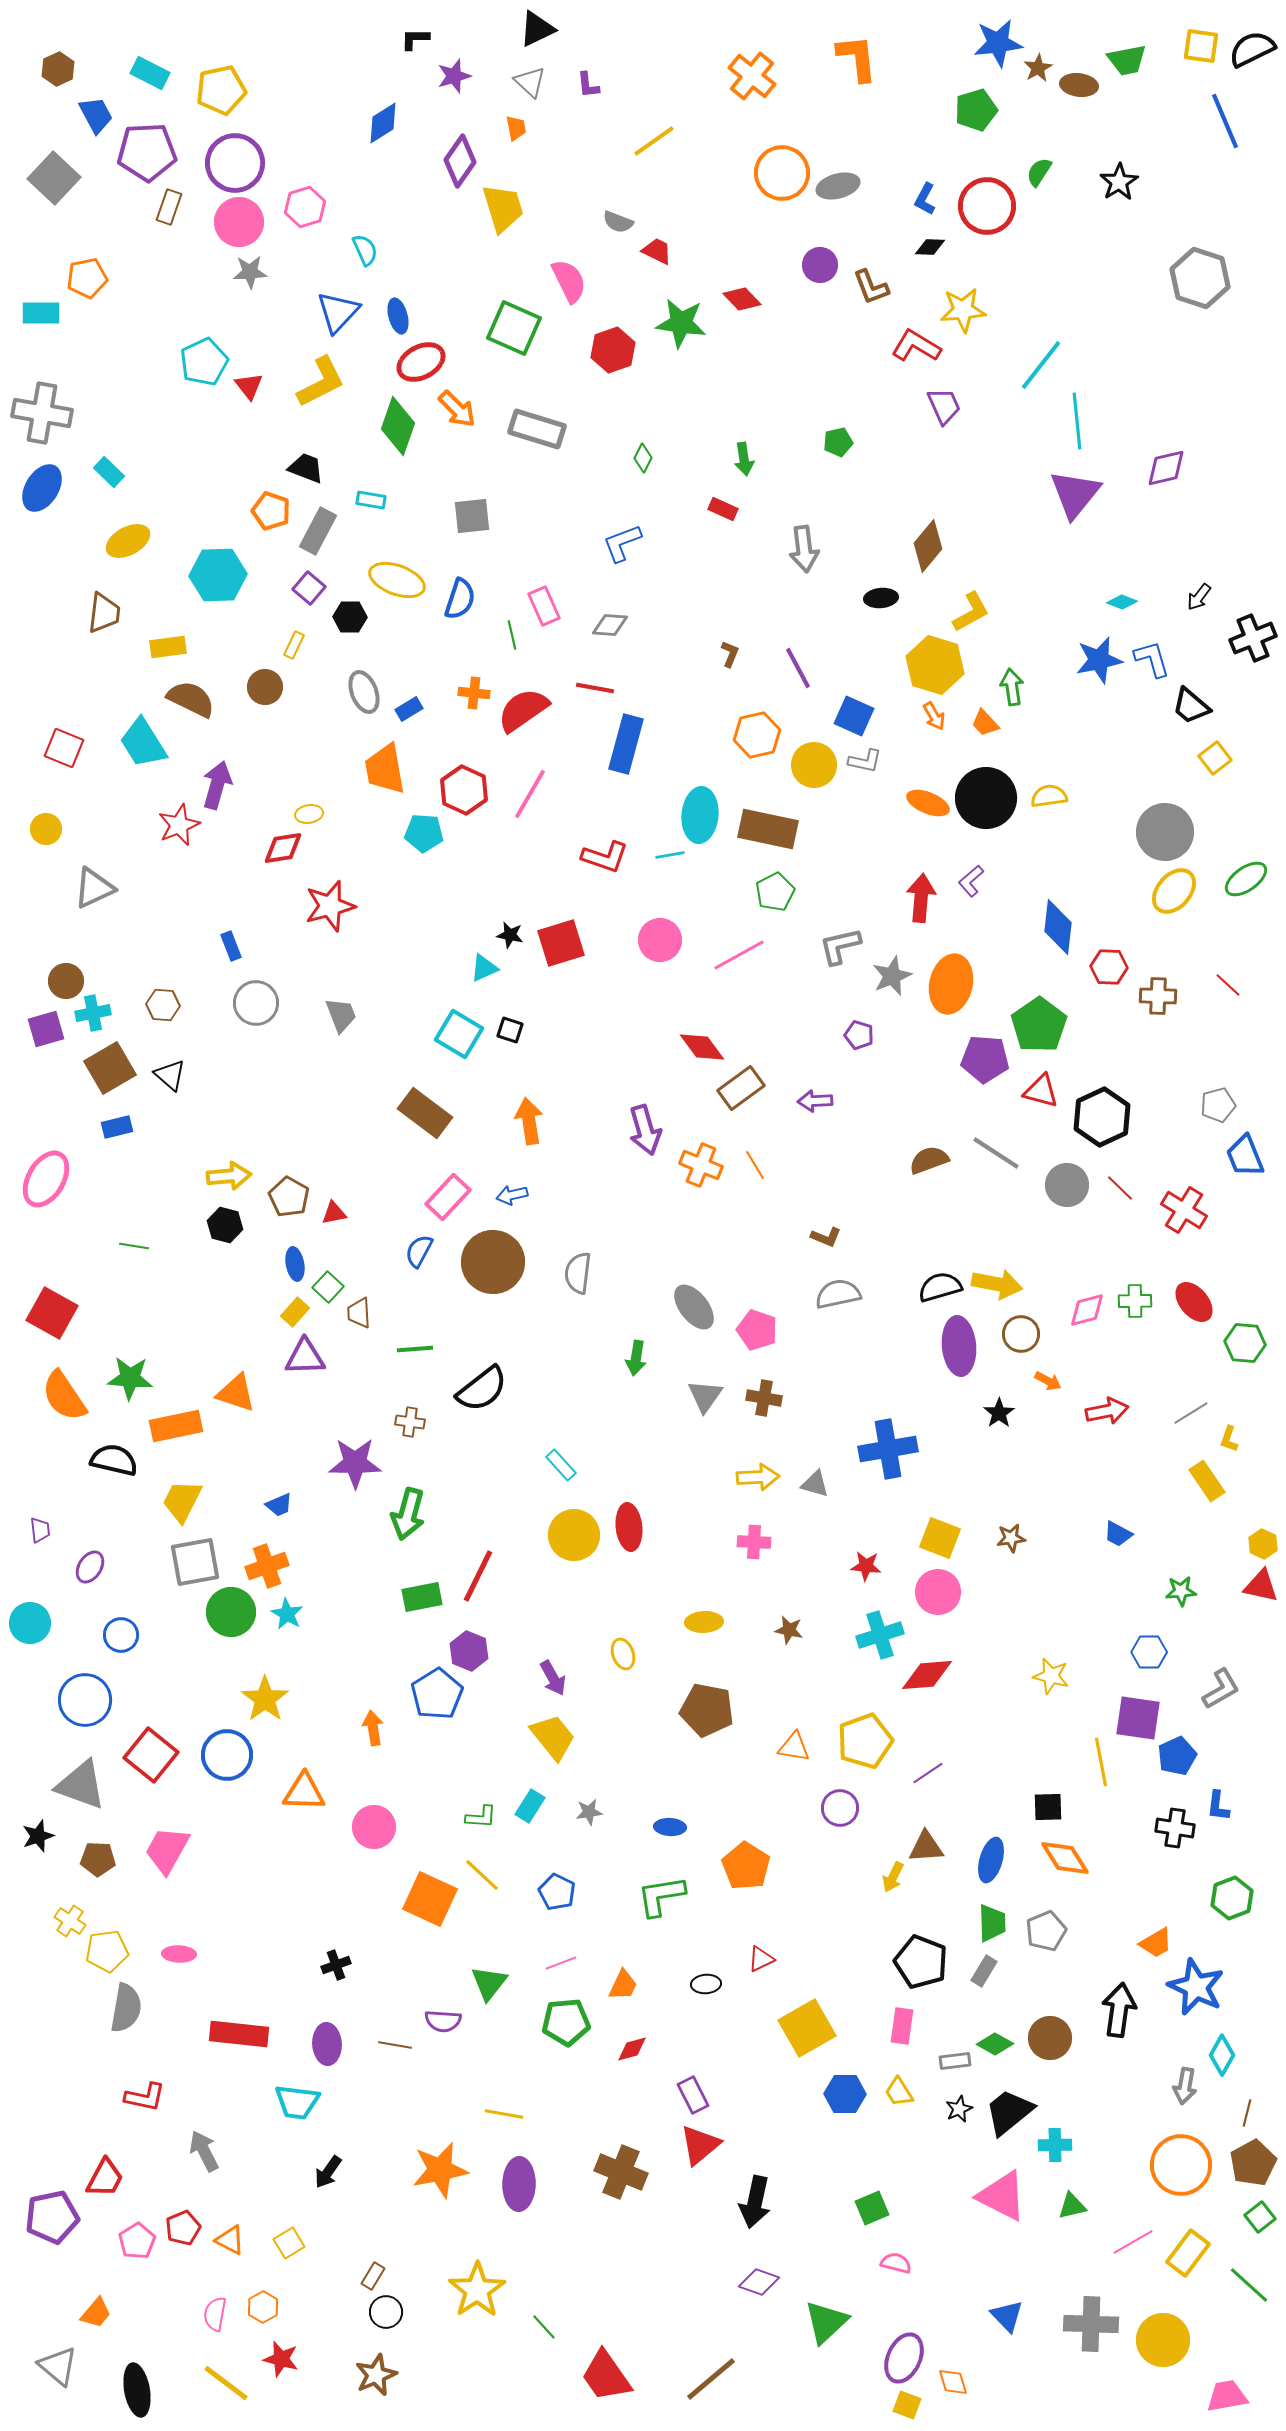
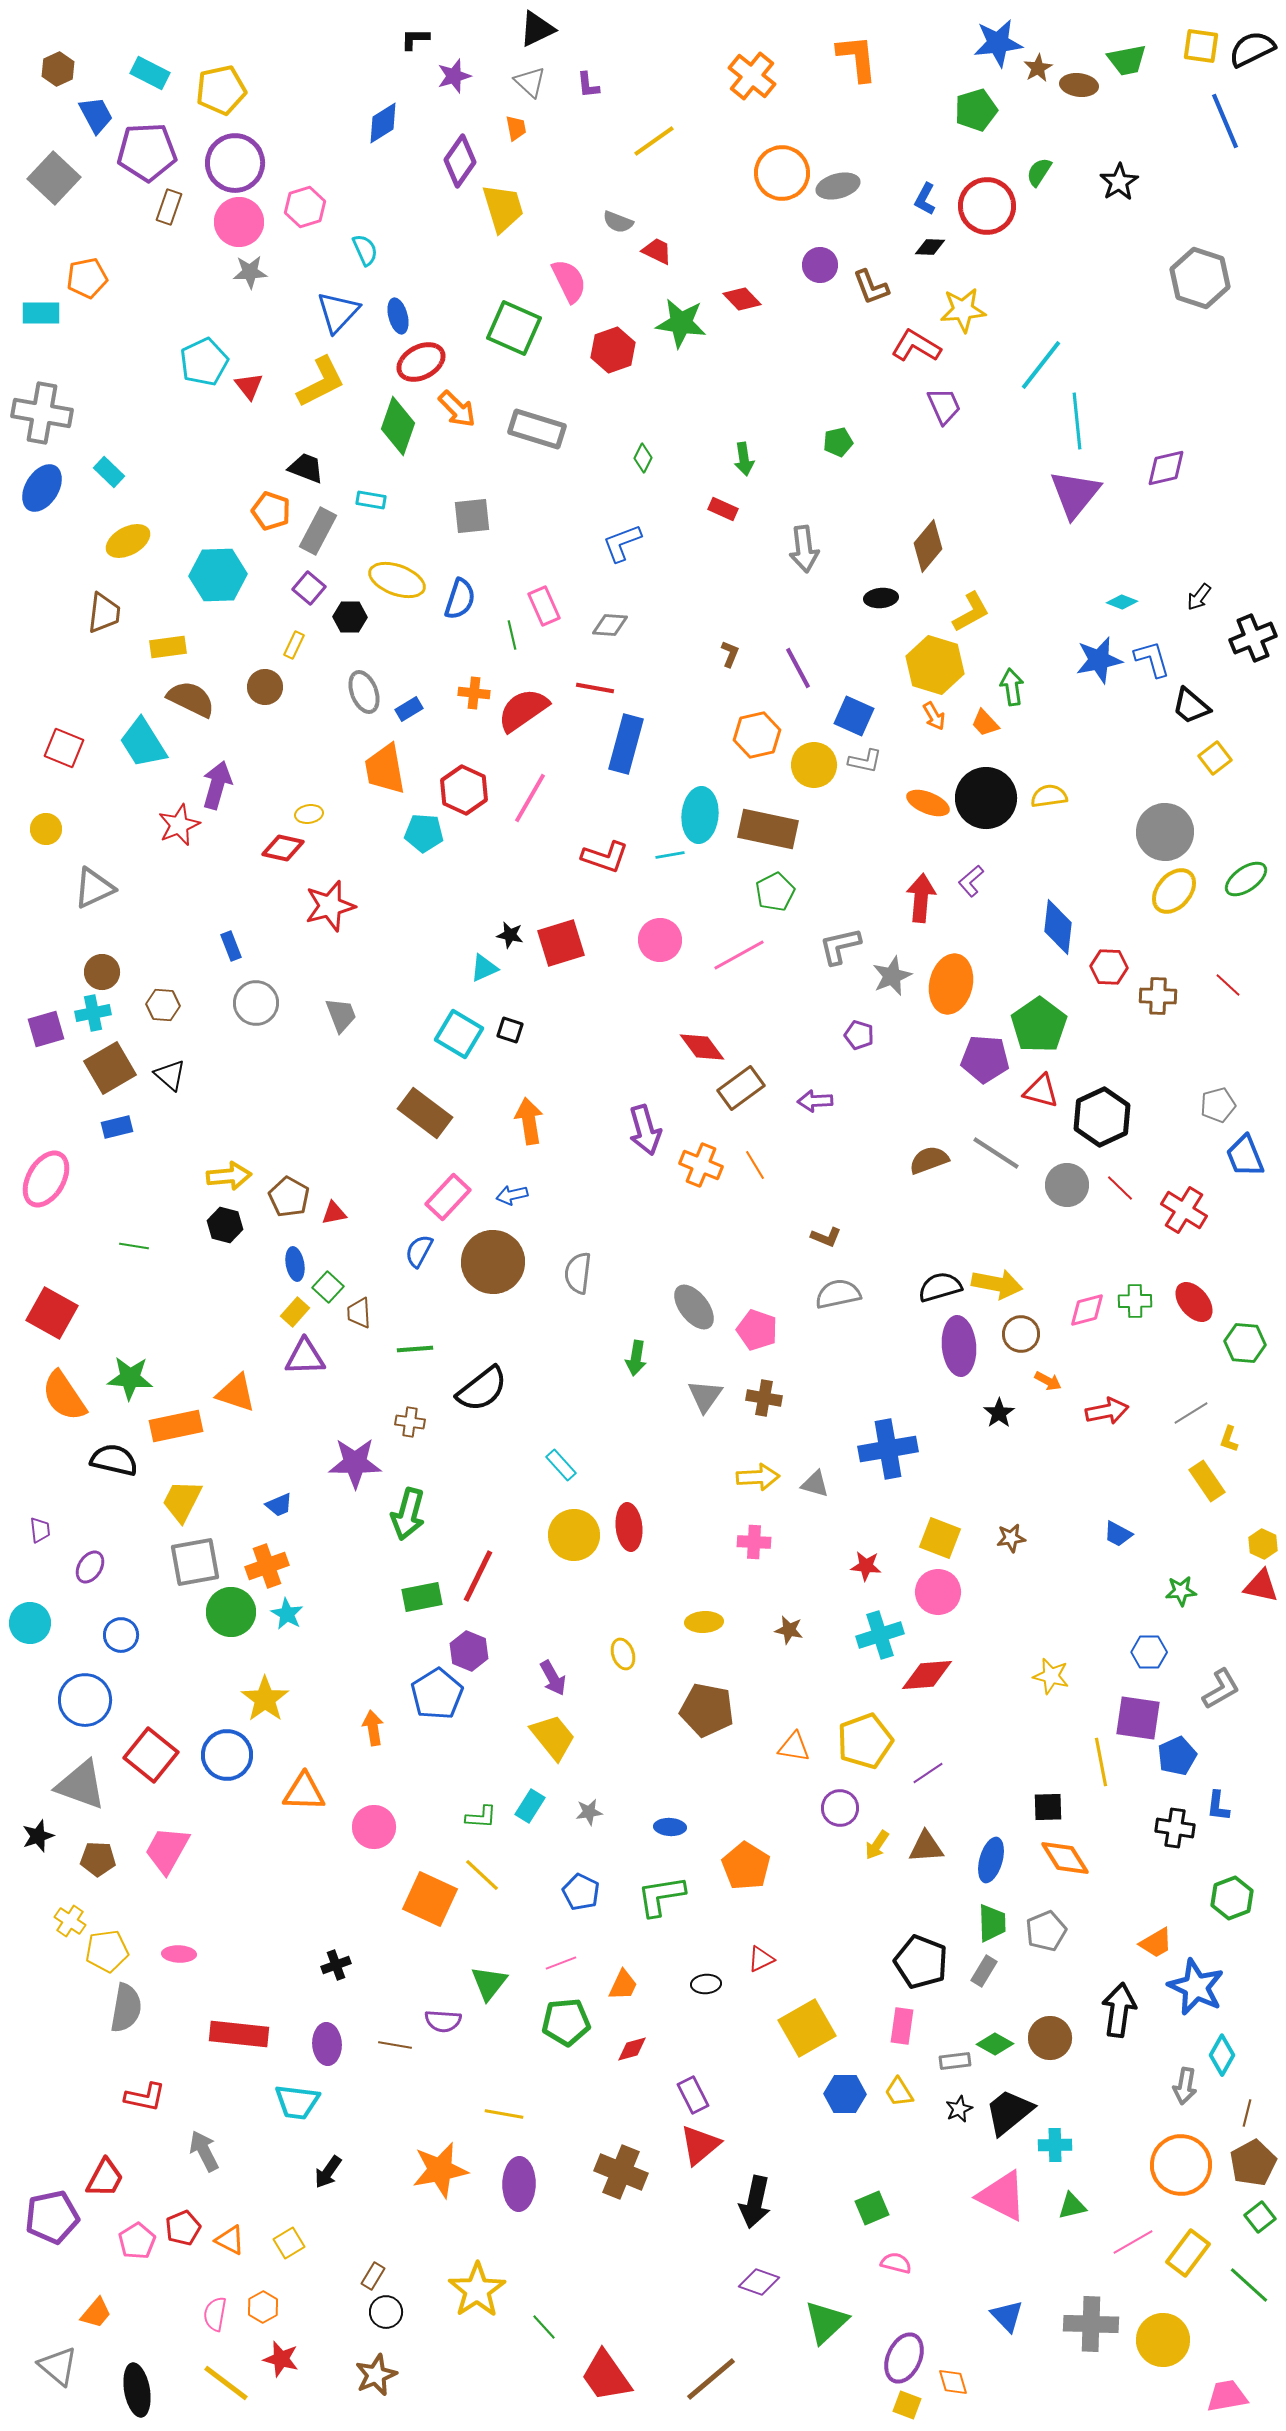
pink line at (530, 794): moved 4 px down
red diamond at (283, 848): rotated 21 degrees clockwise
brown circle at (66, 981): moved 36 px right, 9 px up
yellow arrow at (893, 1877): moved 16 px left, 32 px up; rotated 8 degrees clockwise
blue pentagon at (557, 1892): moved 24 px right
